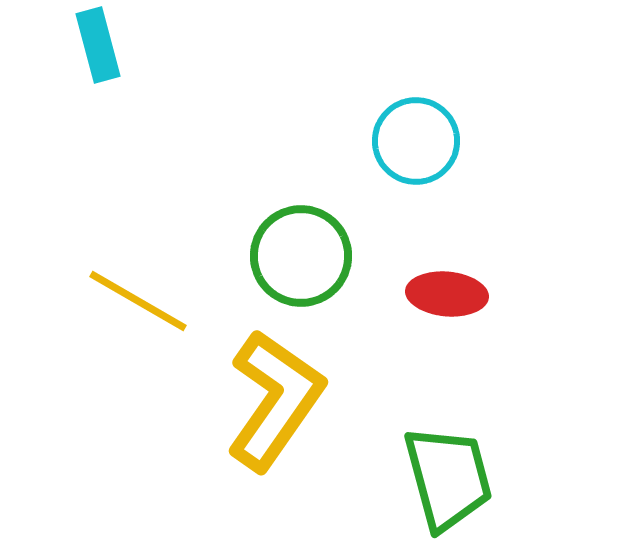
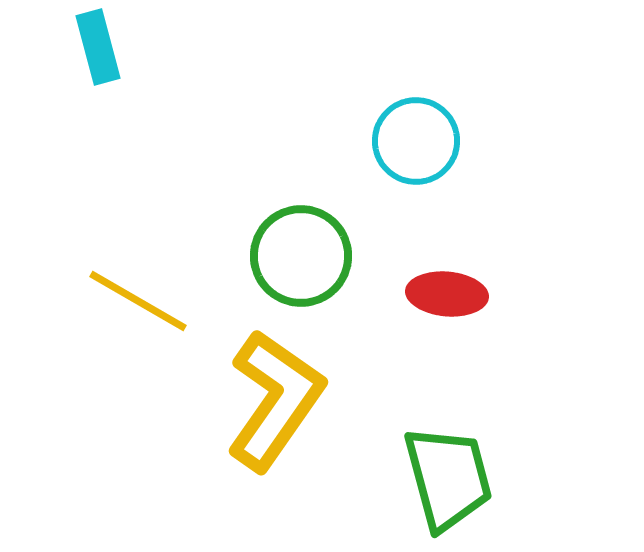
cyan rectangle: moved 2 px down
